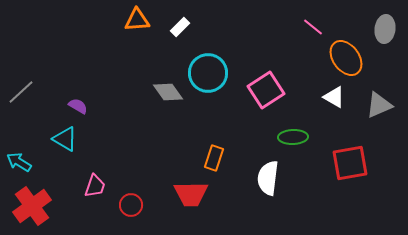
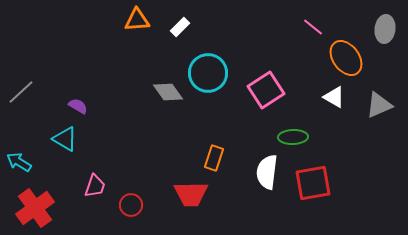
red square: moved 37 px left, 20 px down
white semicircle: moved 1 px left, 6 px up
red cross: moved 3 px right, 2 px down
